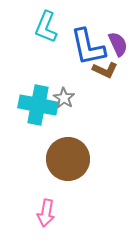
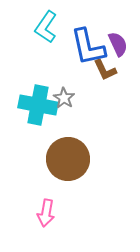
cyan L-shape: rotated 12 degrees clockwise
brown L-shape: rotated 40 degrees clockwise
